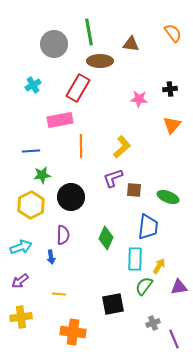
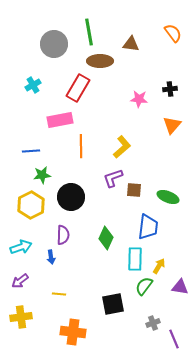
purple triangle: moved 1 px right; rotated 18 degrees clockwise
